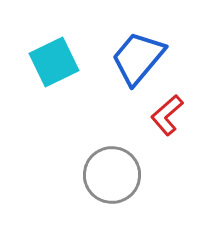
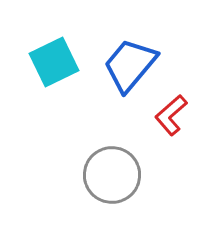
blue trapezoid: moved 8 px left, 7 px down
red L-shape: moved 4 px right
